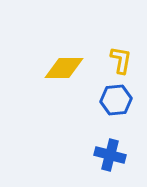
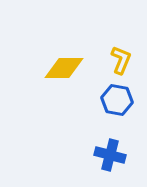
yellow L-shape: rotated 12 degrees clockwise
blue hexagon: moved 1 px right; rotated 16 degrees clockwise
